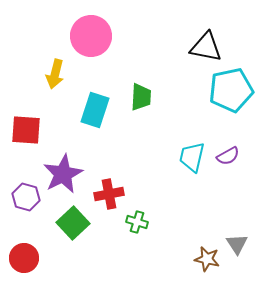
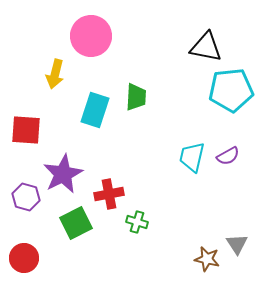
cyan pentagon: rotated 6 degrees clockwise
green trapezoid: moved 5 px left
green square: moved 3 px right; rotated 16 degrees clockwise
